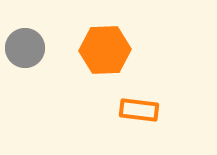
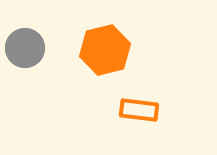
orange hexagon: rotated 12 degrees counterclockwise
